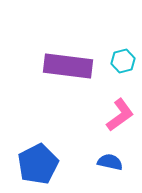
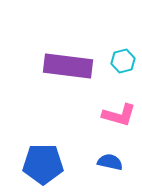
pink L-shape: moved 1 px left; rotated 52 degrees clockwise
blue pentagon: moved 5 px right; rotated 27 degrees clockwise
